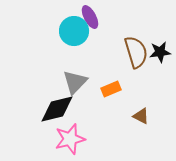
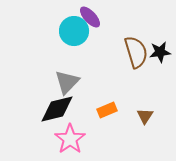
purple ellipse: rotated 15 degrees counterclockwise
gray triangle: moved 8 px left
orange rectangle: moved 4 px left, 21 px down
brown triangle: moved 4 px right; rotated 36 degrees clockwise
pink star: rotated 20 degrees counterclockwise
